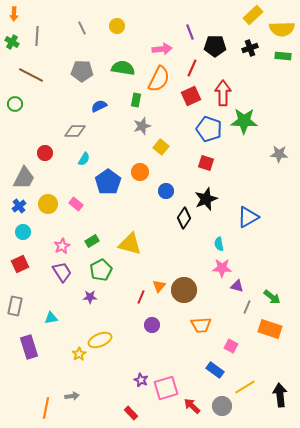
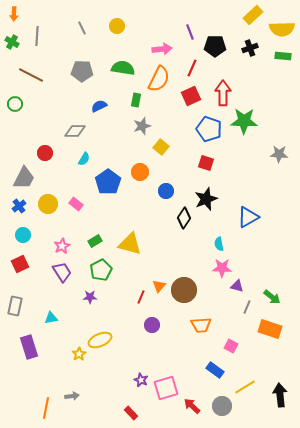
cyan circle at (23, 232): moved 3 px down
green rectangle at (92, 241): moved 3 px right
